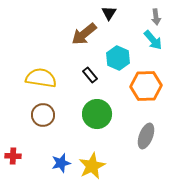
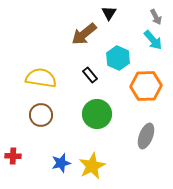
gray arrow: rotated 21 degrees counterclockwise
brown circle: moved 2 px left
